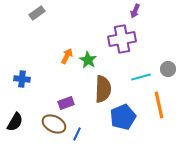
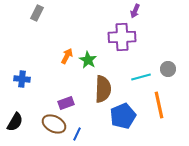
gray rectangle: rotated 28 degrees counterclockwise
purple cross: moved 2 px up; rotated 8 degrees clockwise
blue pentagon: moved 1 px up
